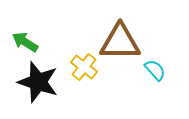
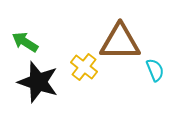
cyan semicircle: rotated 20 degrees clockwise
